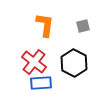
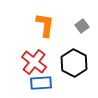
gray square: moved 1 px left; rotated 24 degrees counterclockwise
